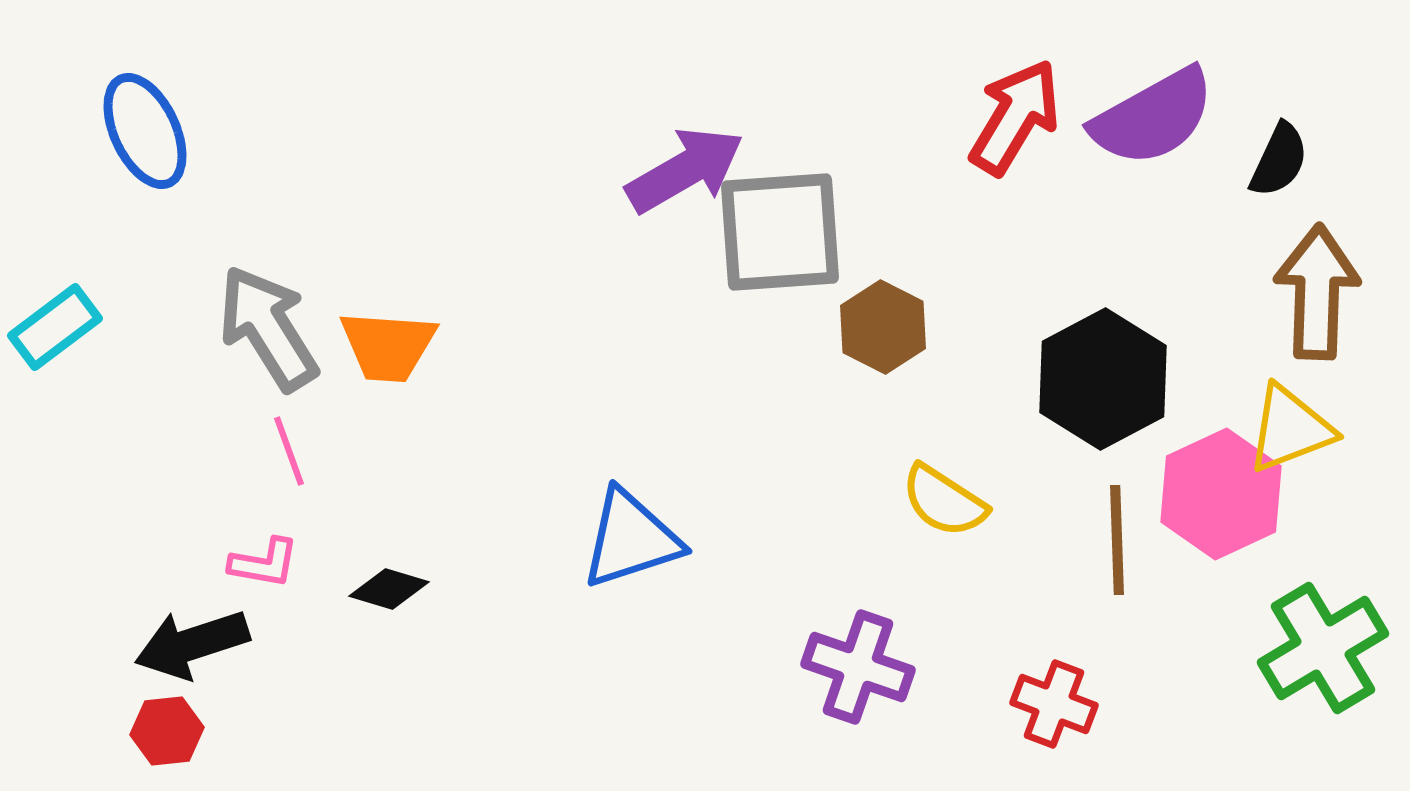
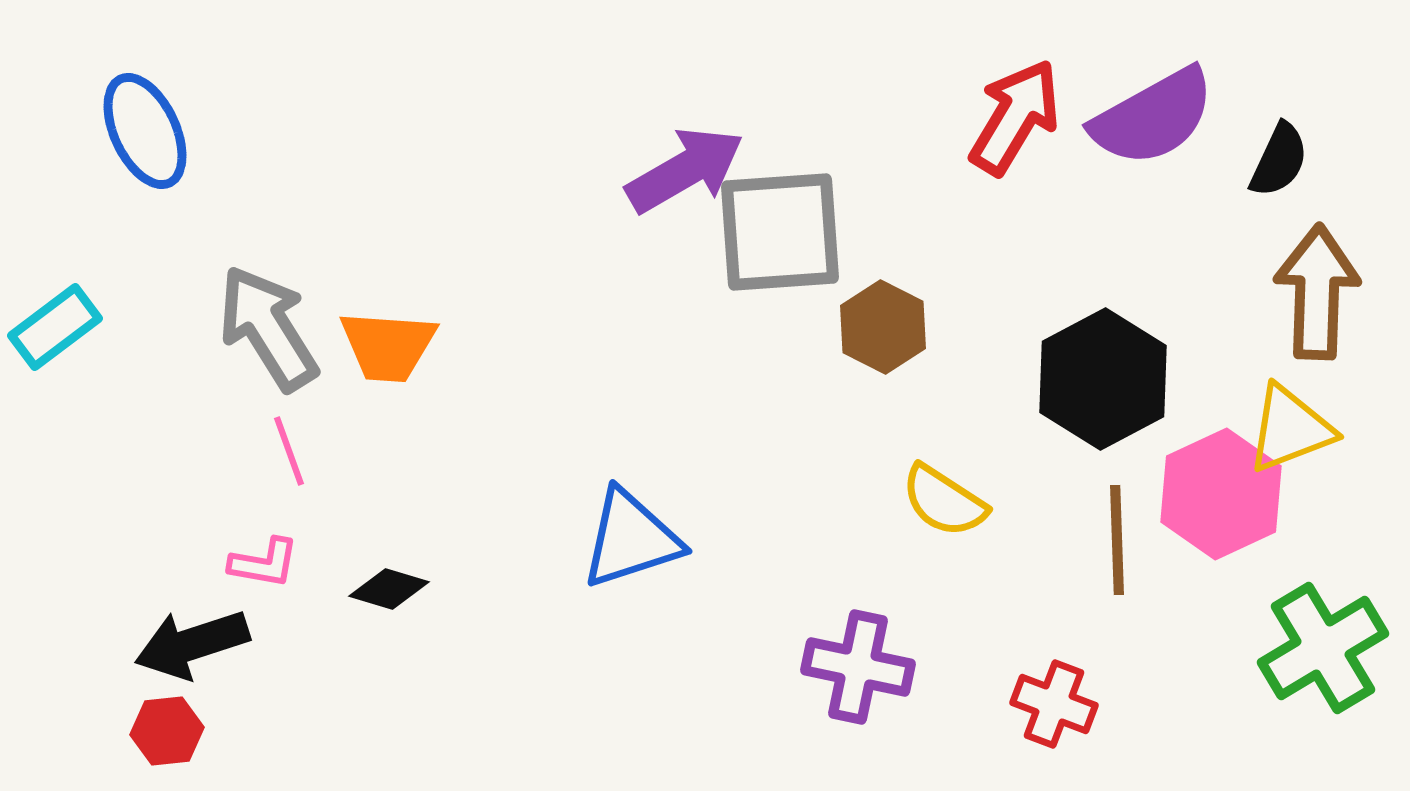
purple cross: rotated 7 degrees counterclockwise
